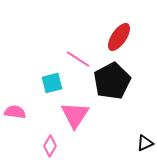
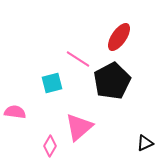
pink triangle: moved 4 px right, 12 px down; rotated 16 degrees clockwise
